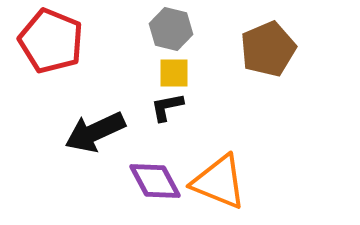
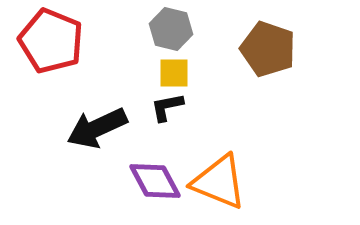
brown pentagon: rotated 30 degrees counterclockwise
black arrow: moved 2 px right, 4 px up
